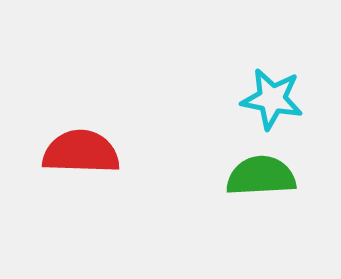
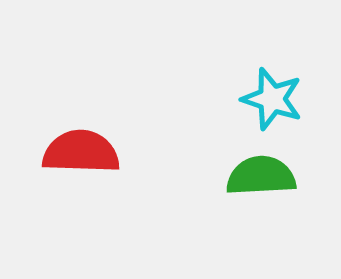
cyan star: rotated 8 degrees clockwise
